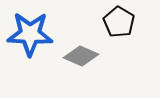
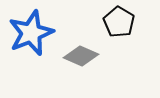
blue star: moved 1 px right, 1 px up; rotated 24 degrees counterclockwise
